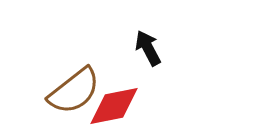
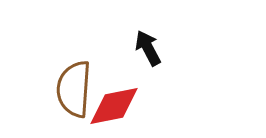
brown semicircle: moved 2 px up; rotated 132 degrees clockwise
